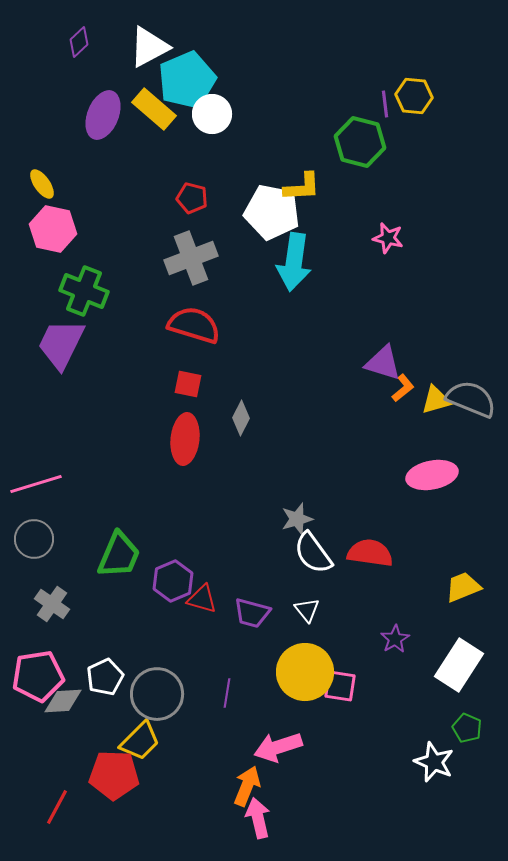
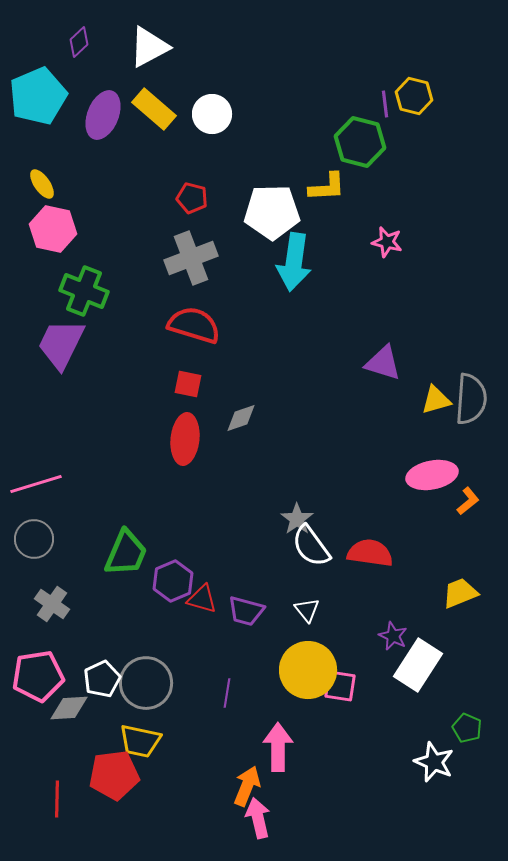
cyan pentagon at (187, 80): moved 149 px left, 16 px down
yellow hexagon at (414, 96): rotated 9 degrees clockwise
yellow L-shape at (302, 187): moved 25 px right
white pentagon at (272, 212): rotated 12 degrees counterclockwise
pink star at (388, 238): moved 1 px left, 4 px down
orange L-shape at (403, 388): moved 65 px right, 113 px down
gray semicircle at (471, 399): rotated 72 degrees clockwise
gray diamond at (241, 418): rotated 44 degrees clockwise
gray star at (297, 519): rotated 20 degrees counterclockwise
white semicircle at (313, 553): moved 2 px left, 7 px up
green trapezoid at (119, 555): moved 7 px right, 2 px up
yellow trapezoid at (463, 587): moved 3 px left, 6 px down
purple trapezoid at (252, 613): moved 6 px left, 2 px up
purple star at (395, 639): moved 2 px left, 3 px up; rotated 16 degrees counterclockwise
white rectangle at (459, 665): moved 41 px left
yellow circle at (305, 672): moved 3 px right, 2 px up
white pentagon at (105, 677): moved 3 px left, 2 px down
gray circle at (157, 694): moved 11 px left, 11 px up
gray diamond at (63, 701): moved 6 px right, 7 px down
yellow trapezoid at (140, 741): rotated 57 degrees clockwise
pink arrow at (278, 747): rotated 108 degrees clockwise
red pentagon at (114, 775): rotated 9 degrees counterclockwise
red line at (57, 807): moved 8 px up; rotated 27 degrees counterclockwise
